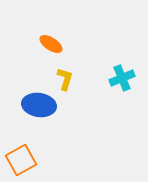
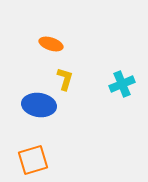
orange ellipse: rotated 15 degrees counterclockwise
cyan cross: moved 6 px down
orange square: moved 12 px right; rotated 12 degrees clockwise
